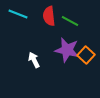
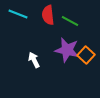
red semicircle: moved 1 px left, 1 px up
